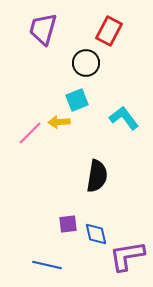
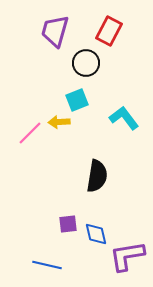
purple trapezoid: moved 12 px right, 2 px down
